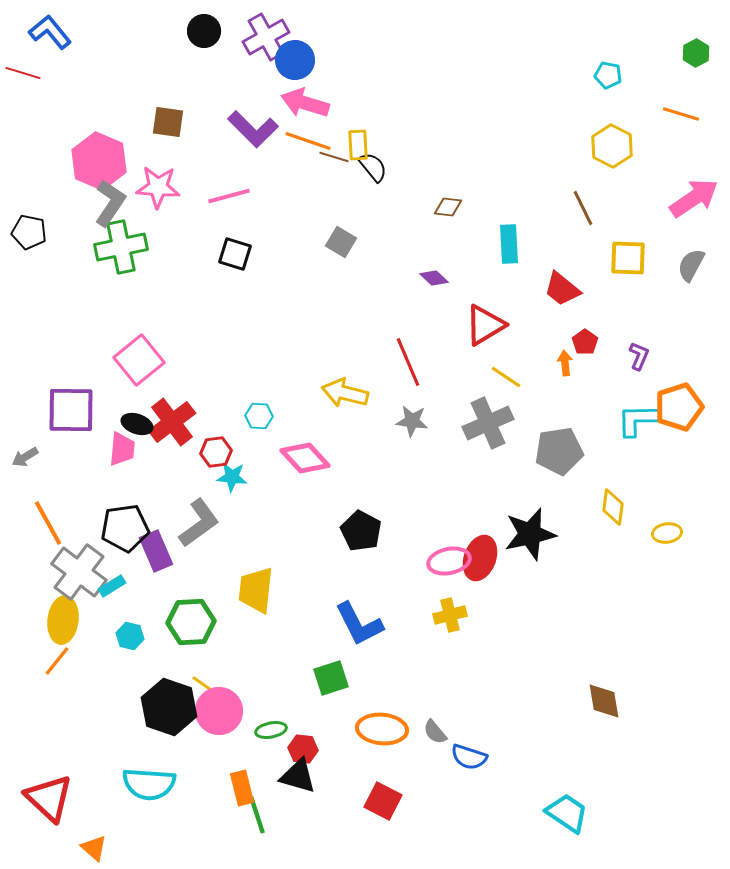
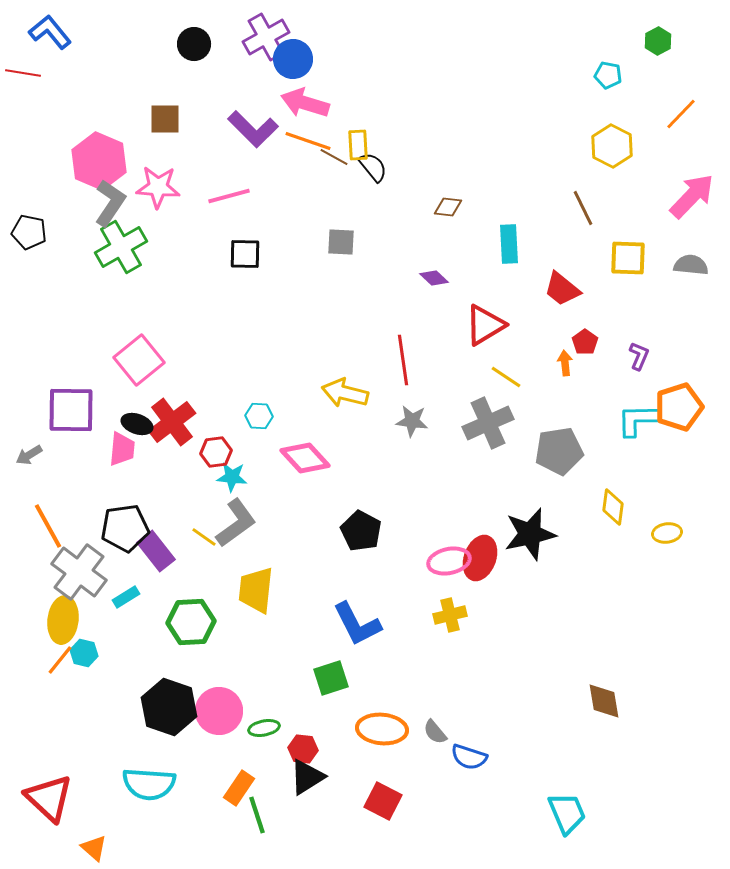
black circle at (204, 31): moved 10 px left, 13 px down
green hexagon at (696, 53): moved 38 px left, 12 px up
blue circle at (295, 60): moved 2 px left, 1 px up
red line at (23, 73): rotated 8 degrees counterclockwise
orange line at (681, 114): rotated 63 degrees counterclockwise
brown square at (168, 122): moved 3 px left, 3 px up; rotated 8 degrees counterclockwise
brown line at (334, 157): rotated 12 degrees clockwise
pink arrow at (694, 198): moved 2 px left, 2 px up; rotated 12 degrees counterclockwise
gray square at (341, 242): rotated 28 degrees counterclockwise
green cross at (121, 247): rotated 18 degrees counterclockwise
black square at (235, 254): moved 10 px right; rotated 16 degrees counterclockwise
gray semicircle at (691, 265): rotated 68 degrees clockwise
red line at (408, 362): moved 5 px left, 2 px up; rotated 15 degrees clockwise
gray arrow at (25, 457): moved 4 px right, 2 px up
orange line at (48, 523): moved 3 px down
gray L-shape at (199, 523): moved 37 px right
purple rectangle at (156, 551): rotated 15 degrees counterclockwise
cyan rectangle at (112, 586): moved 14 px right, 11 px down
blue L-shape at (359, 624): moved 2 px left
cyan hexagon at (130, 636): moved 46 px left, 17 px down
orange line at (57, 661): moved 3 px right, 1 px up
yellow line at (204, 685): moved 148 px up
green ellipse at (271, 730): moved 7 px left, 2 px up
black triangle at (298, 776): moved 9 px right, 1 px down; rotated 48 degrees counterclockwise
orange rectangle at (242, 788): moved 3 px left; rotated 48 degrees clockwise
cyan trapezoid at (567, 813): rotated 33 degrees clockwise
